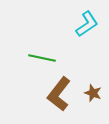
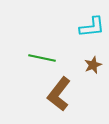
cyan L-shape: moved 5 px right, 3 px down; rotated 28 degrees clockwise
brown star: moved 28 px up; rotated 30 degrees clockwise
